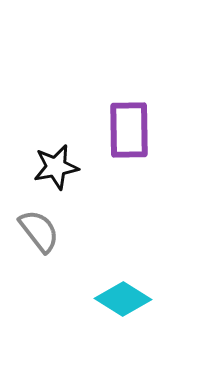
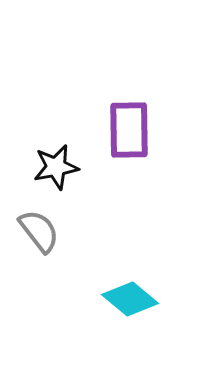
cyan diamond: moved 7 px right; rotated 8 degrees clockwise
